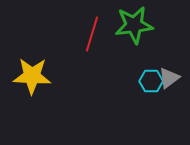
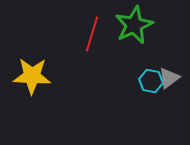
green star: rotated 18 degrees counterclockwise
cyan hexagon: rotated 10 degrees clockwise
